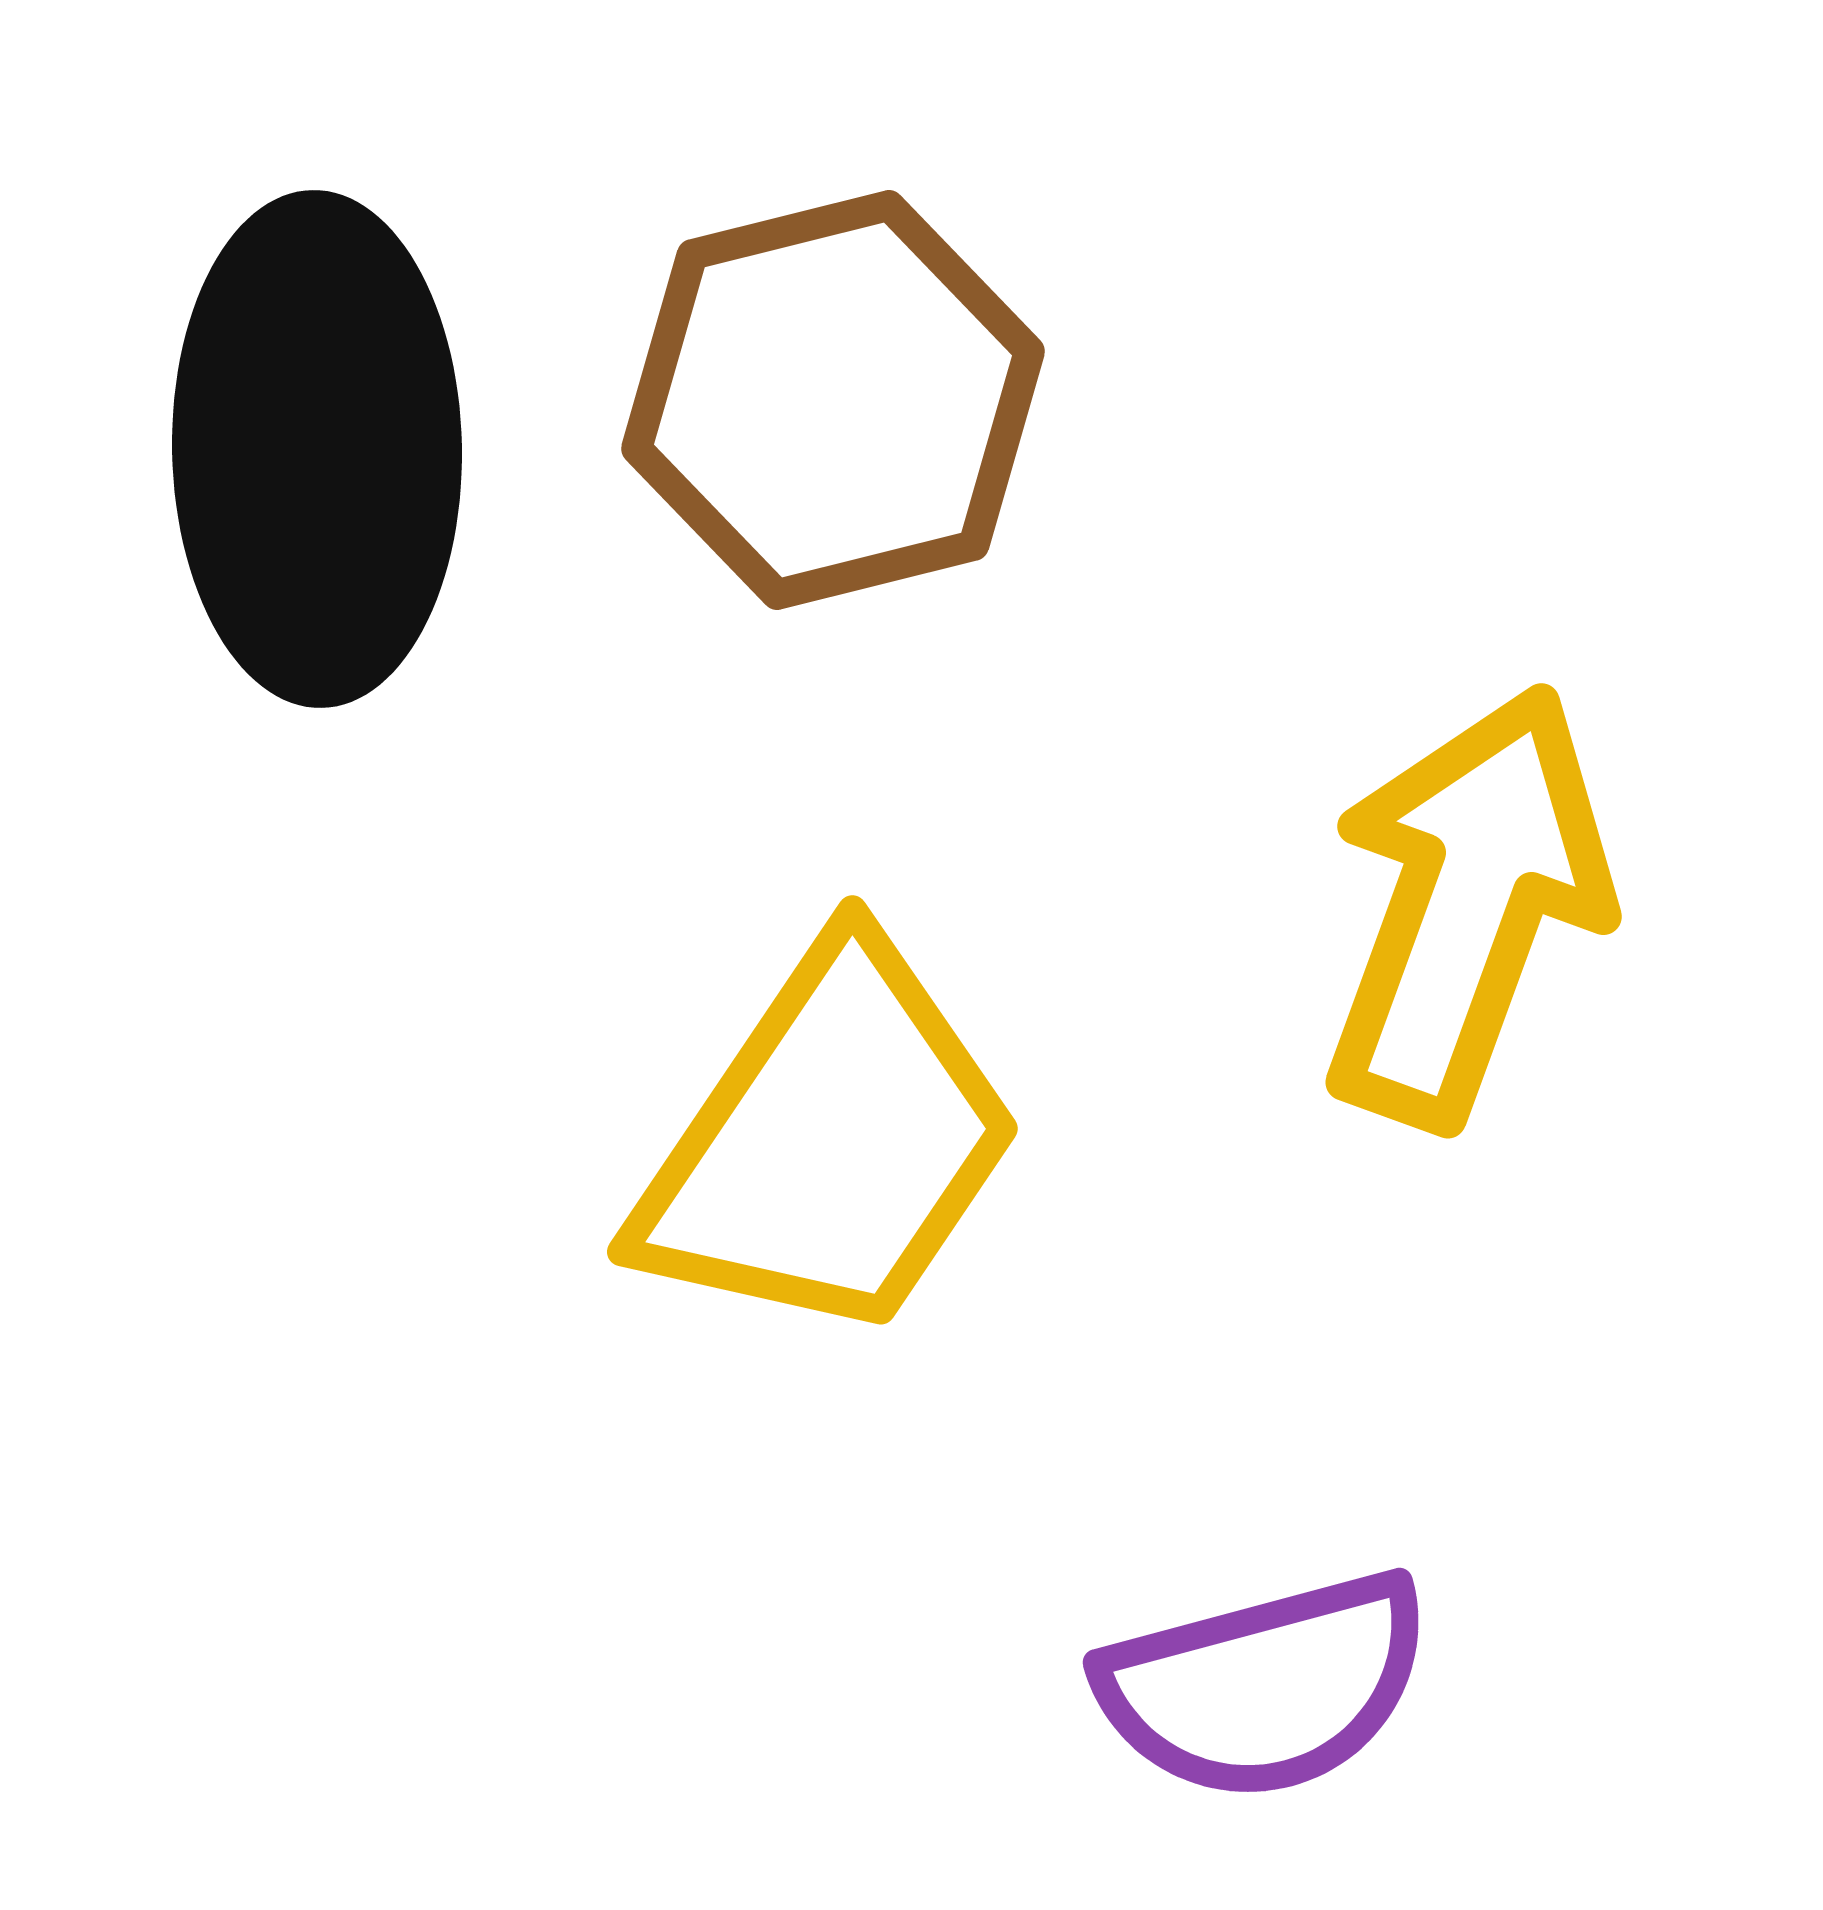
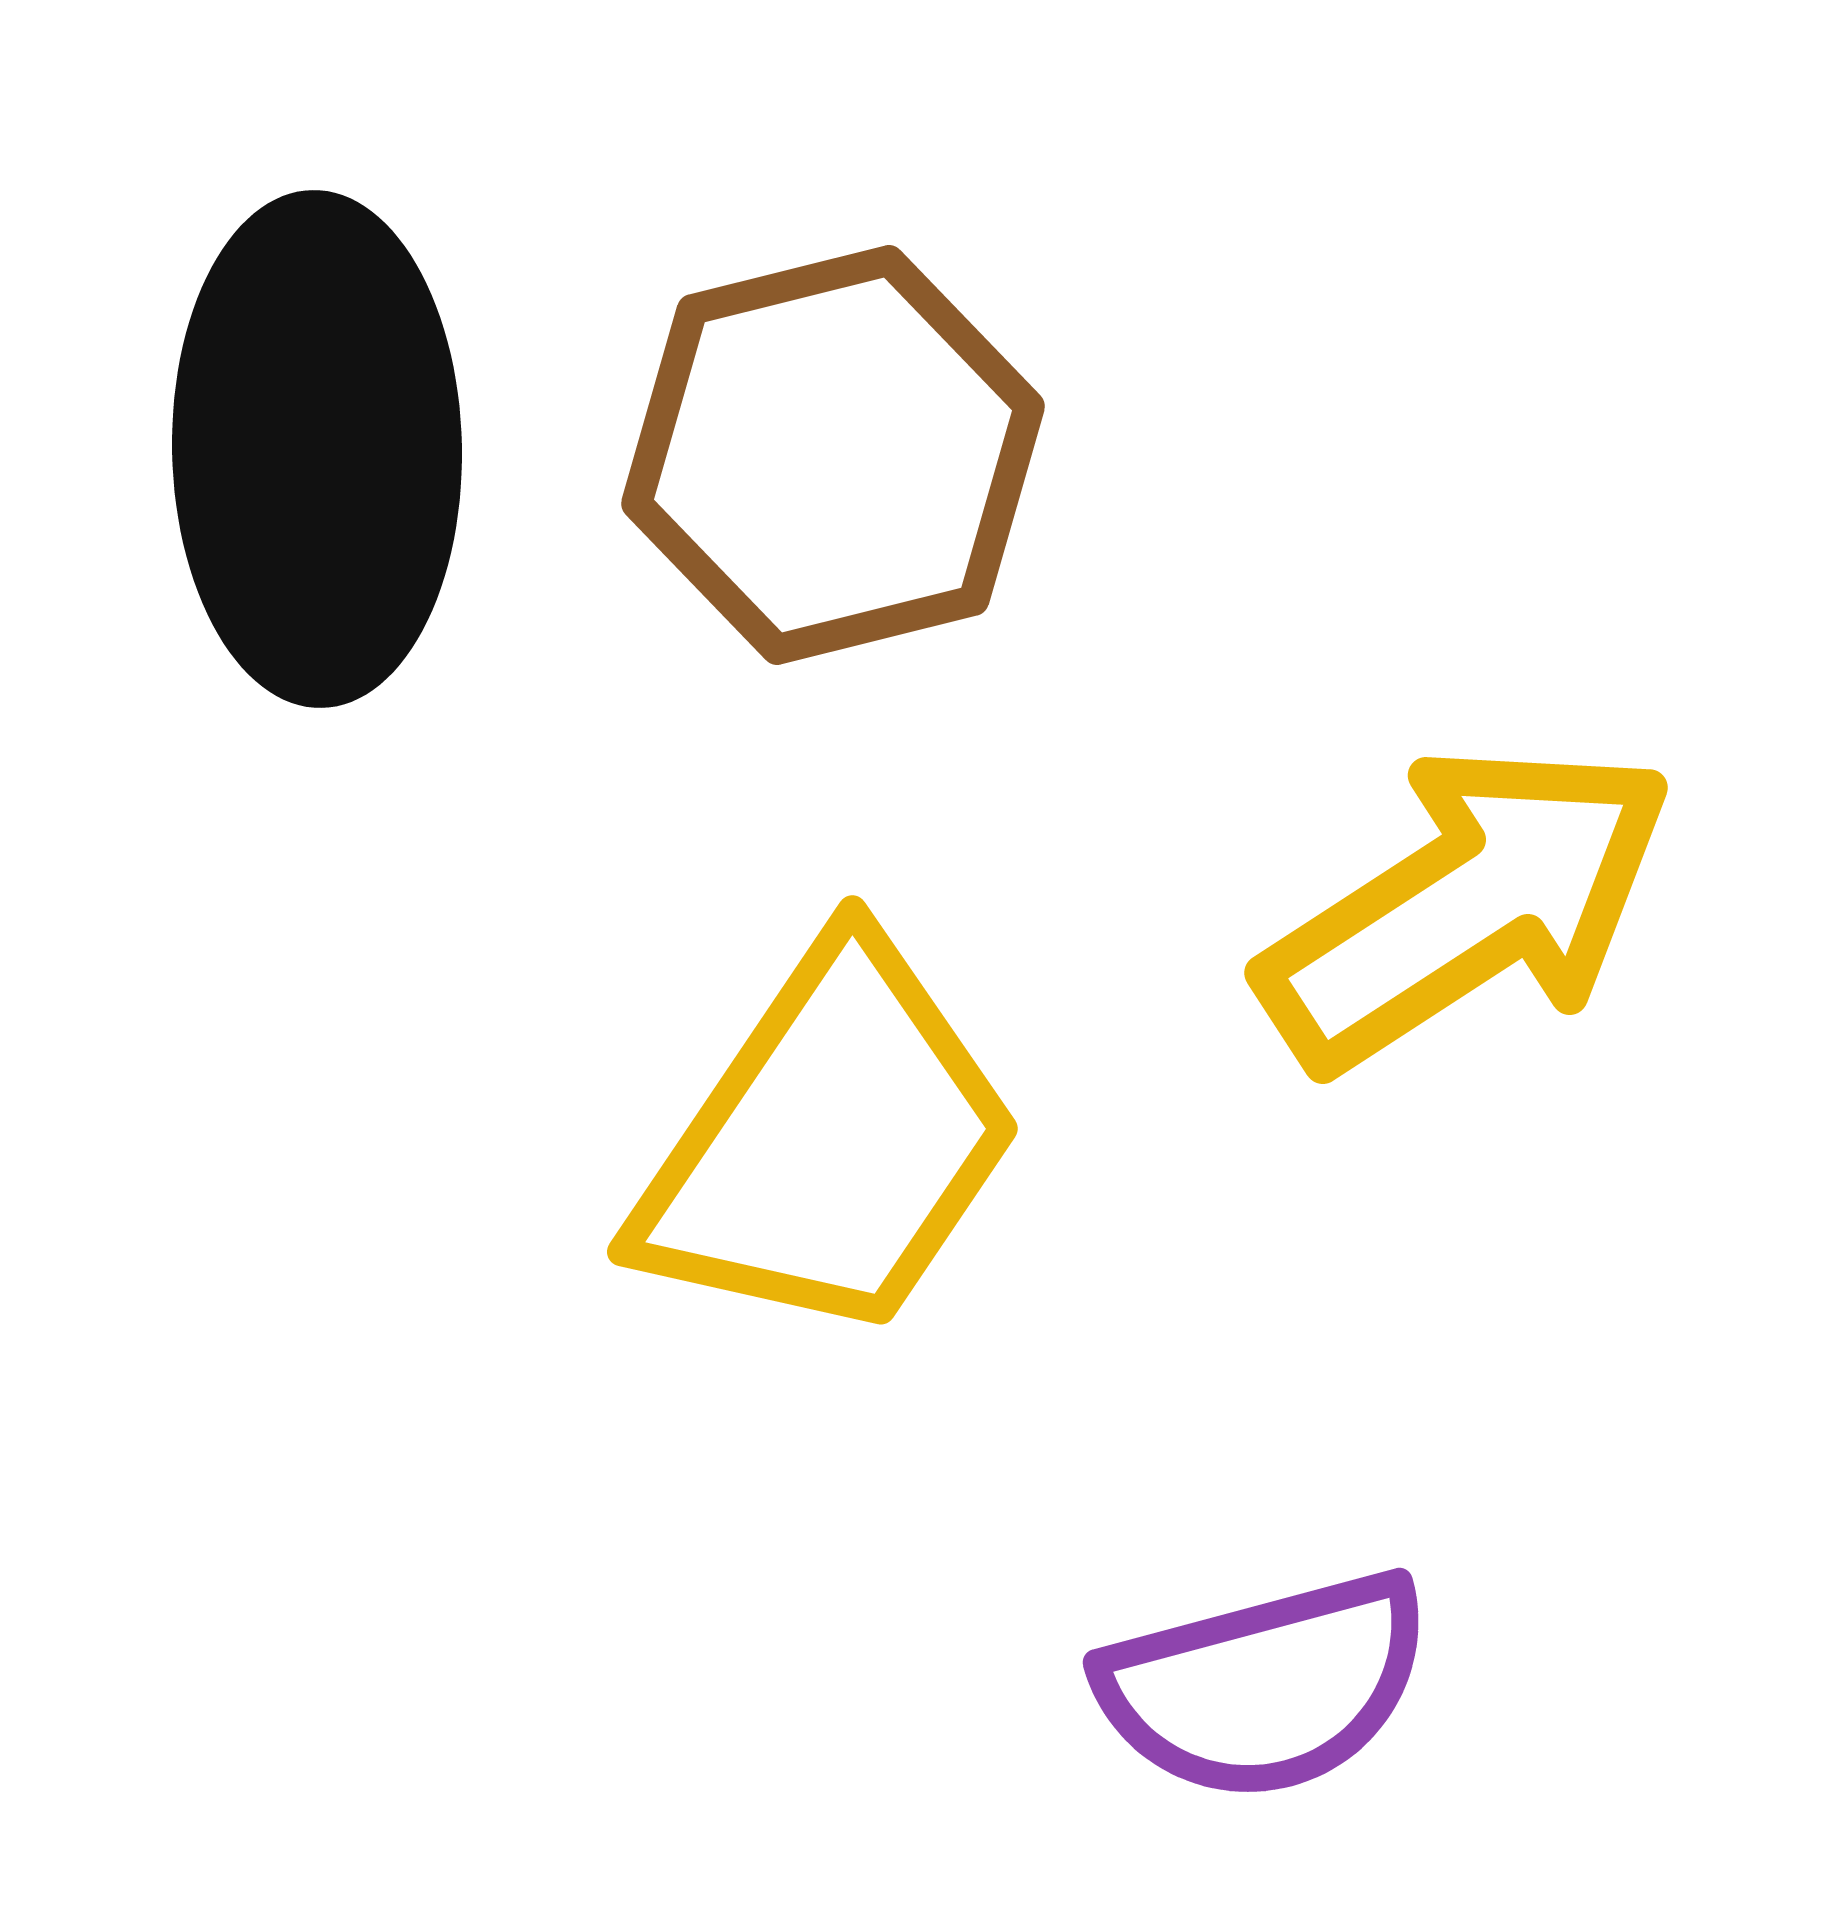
brown hexagon: moved 55 px down
yellow arrow: rotated 37 degrees clockwise
